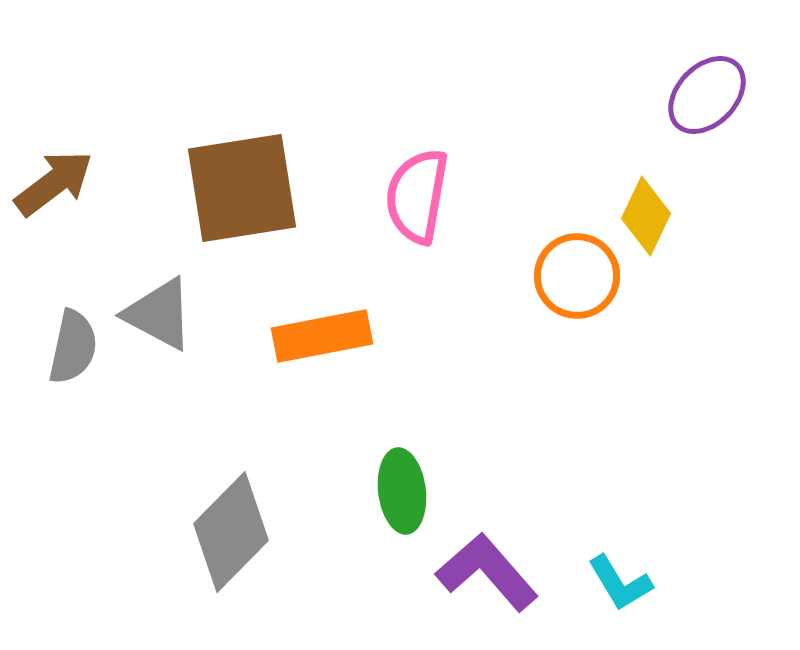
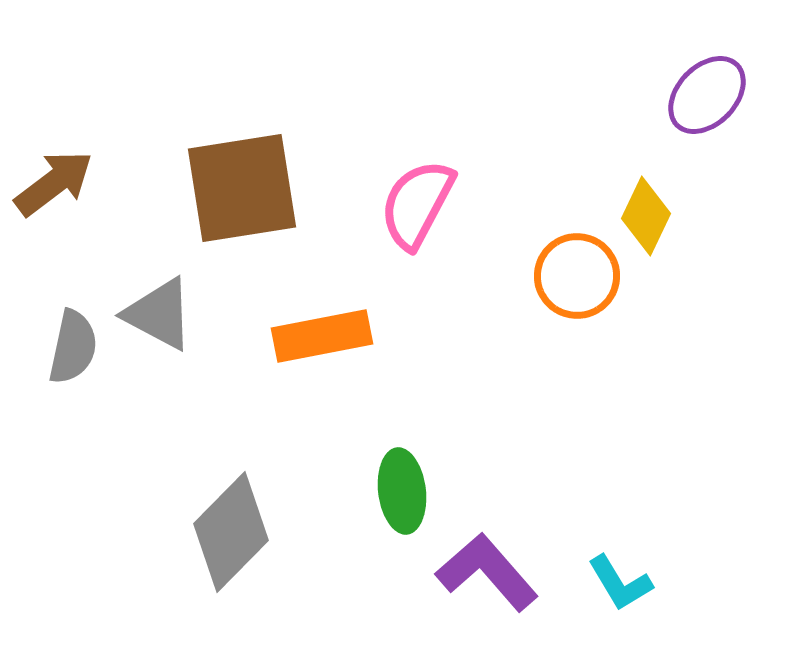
pink semicircle: moved 8 px down; rotated 18 degrees clockwise
